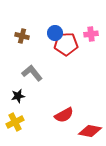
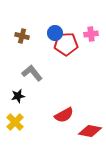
yellow cross: rotated 18 degrees counterclockwise
